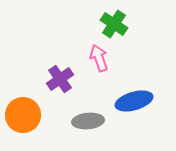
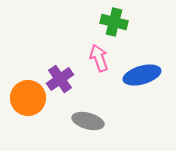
green cross: moved 2 px up; rotated 20 degrees counterclockwise
blue ellipse: moved 8 px right, 26 px up
orange circle: moved 5 px right, 17 px up
gray ellipse: rotated 20 degrees clockwise
